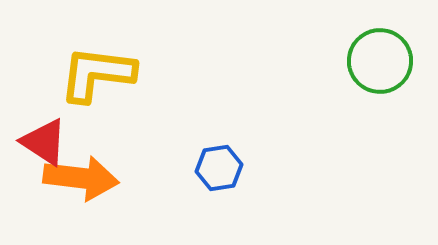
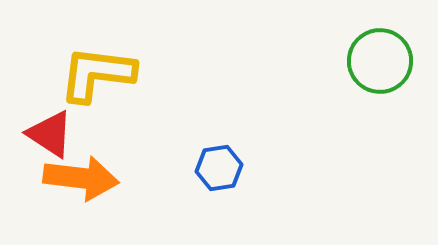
red triangle: moved 6 px right, 8 px up
